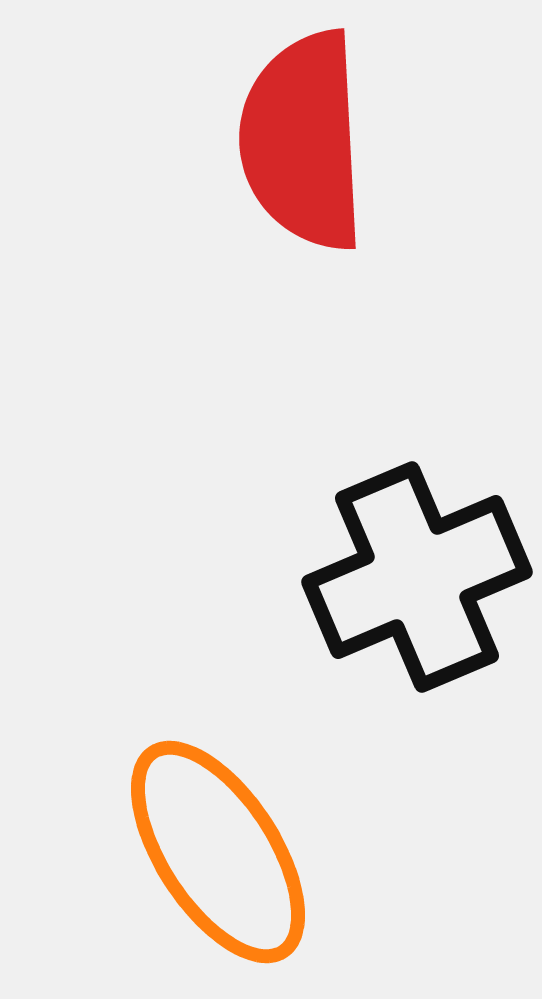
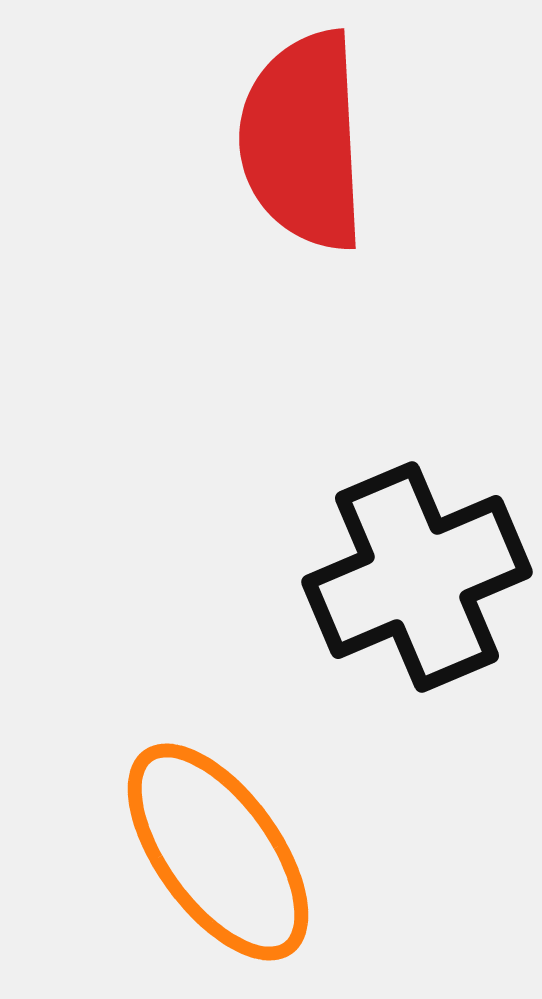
orange ellipse: rotated 3 degrees counterclockwise
